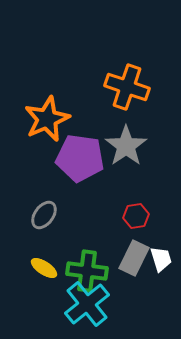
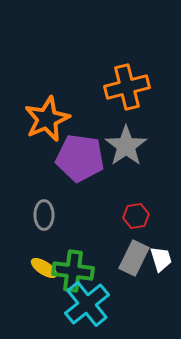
orange cross: rotated 33 degrees counterclockwise
gray ellipse: rotated 36 degrees counterclockwise
green cross: moved 14 px left
